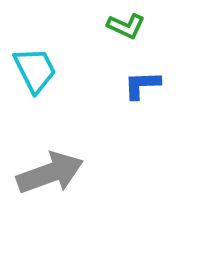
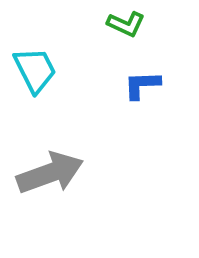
green L-shape: moved 2 px up
